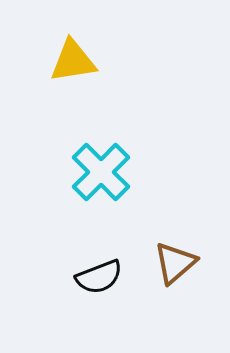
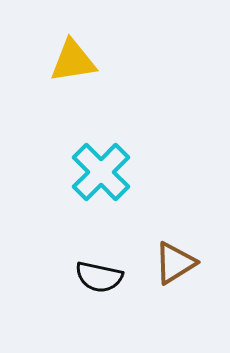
brown triangle: rotated 9 degrees clockwise
black semicircle: rotated 33 degrees clockwise
